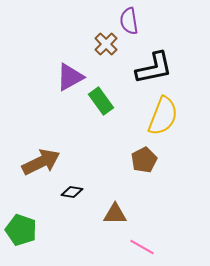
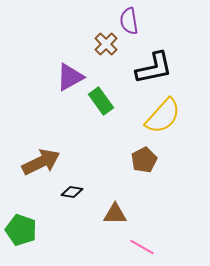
yellow semicircle: rotated 21 degrees clockwise
